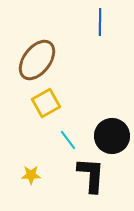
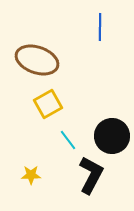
blue line: moved 5 px down
brown ellipse: rotated 72 degrees clockwise
yellow square: moved 2 px right, 1 px down
black L-shape: rotated 24 degrees clockwise
